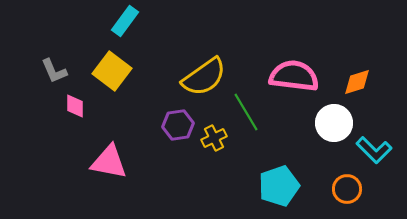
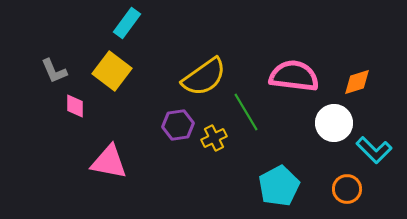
cyan rectangle: moved 2 px right, 2 px down
cyan pentagon: rotated 9 degrees counterclockwise
